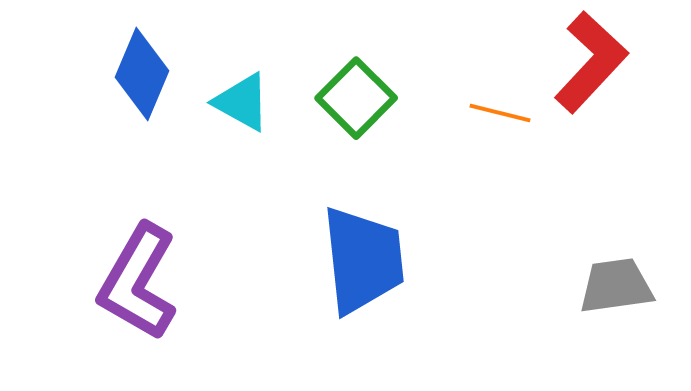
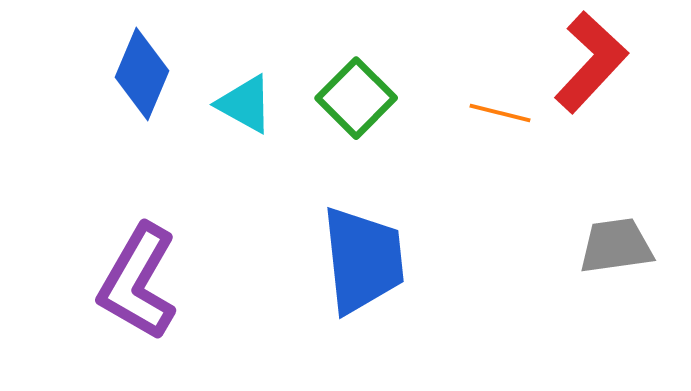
cyan triangle: moved 3 px right, 2 px down
gray trapezoid: moved 40 px up
